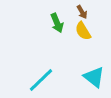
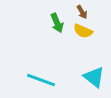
yellow semicircle: rotated 36 degrees counterclockwise
cyan line: rotated 64 degrees clockwise
